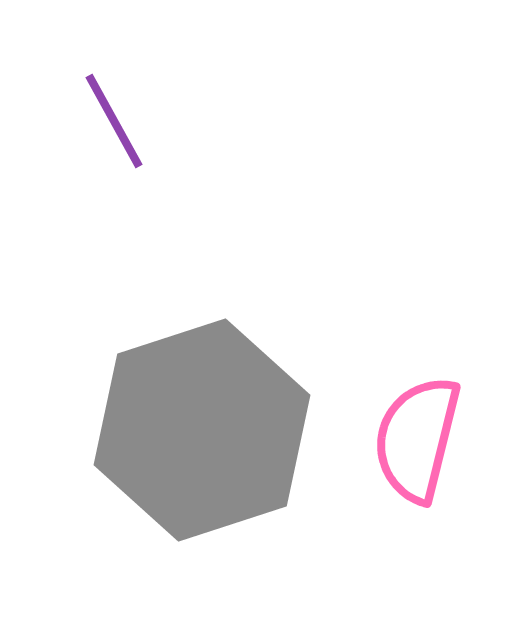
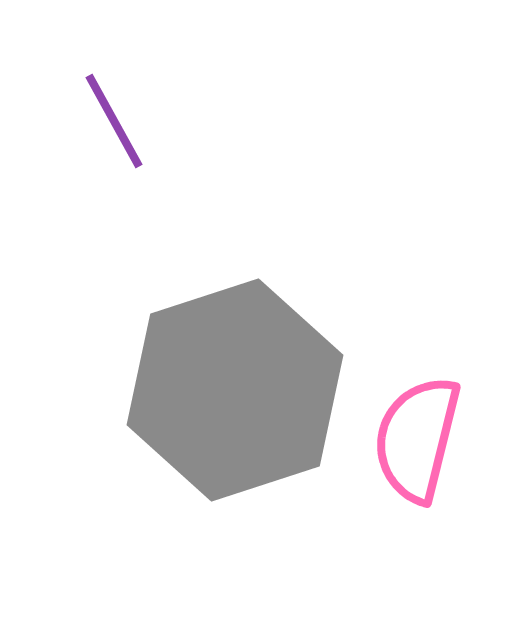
gray hexagon: moved 33 px right, 40 px up
